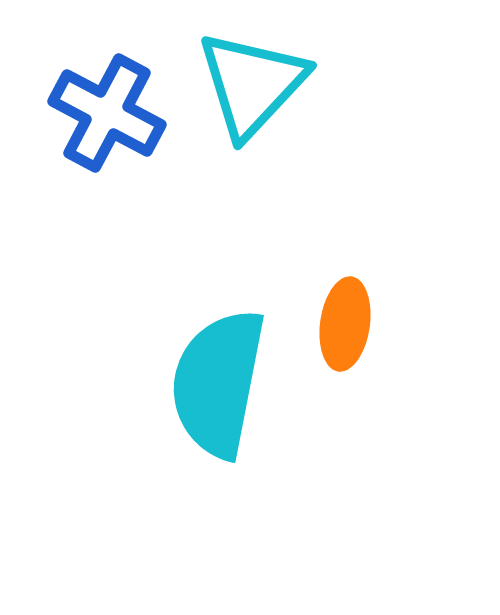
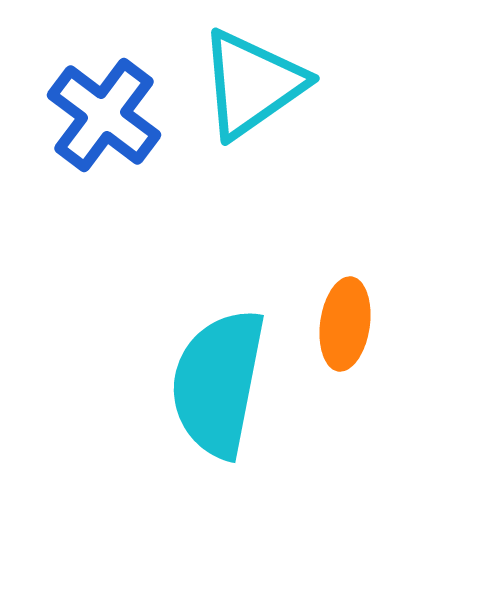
cyan triangle: rotated 12 degrees clockwise
blue cross: moved 3 px left, 2 px down; rotated 9 degrees clockwise
